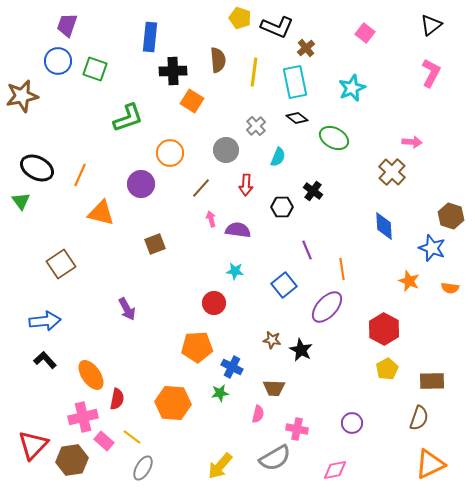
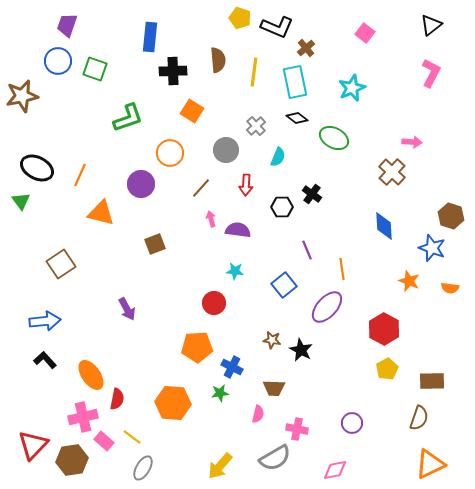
orange square at (192, 101): moved 10 px down
black cross at (313, 191): moved 1 px left, 3 px down
